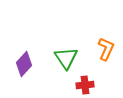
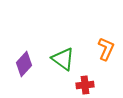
green triangle: moved 3 px left, 1 px down; rotated 20 degrees counterclockwise
